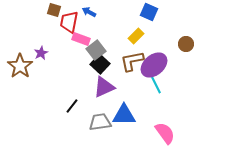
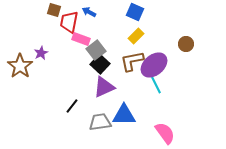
blue square: moved 14 px left
